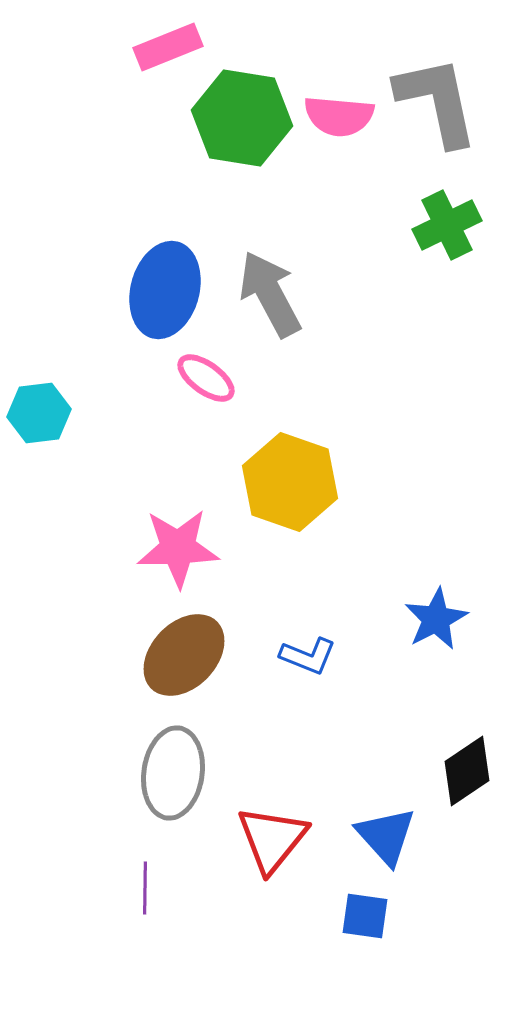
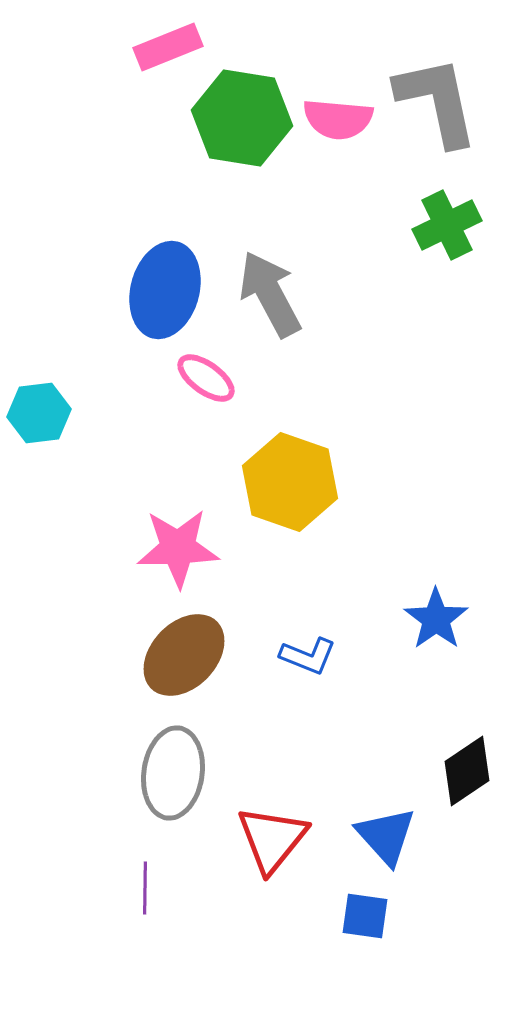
pink semicircle: moved 1 px left, 3 px down
blue star: rotated 8 degrees counterclockwise
